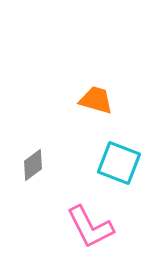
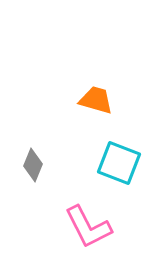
gray diamond: rotated 32 degrees counterclockwise
pink L-shape: moved 2 px left
